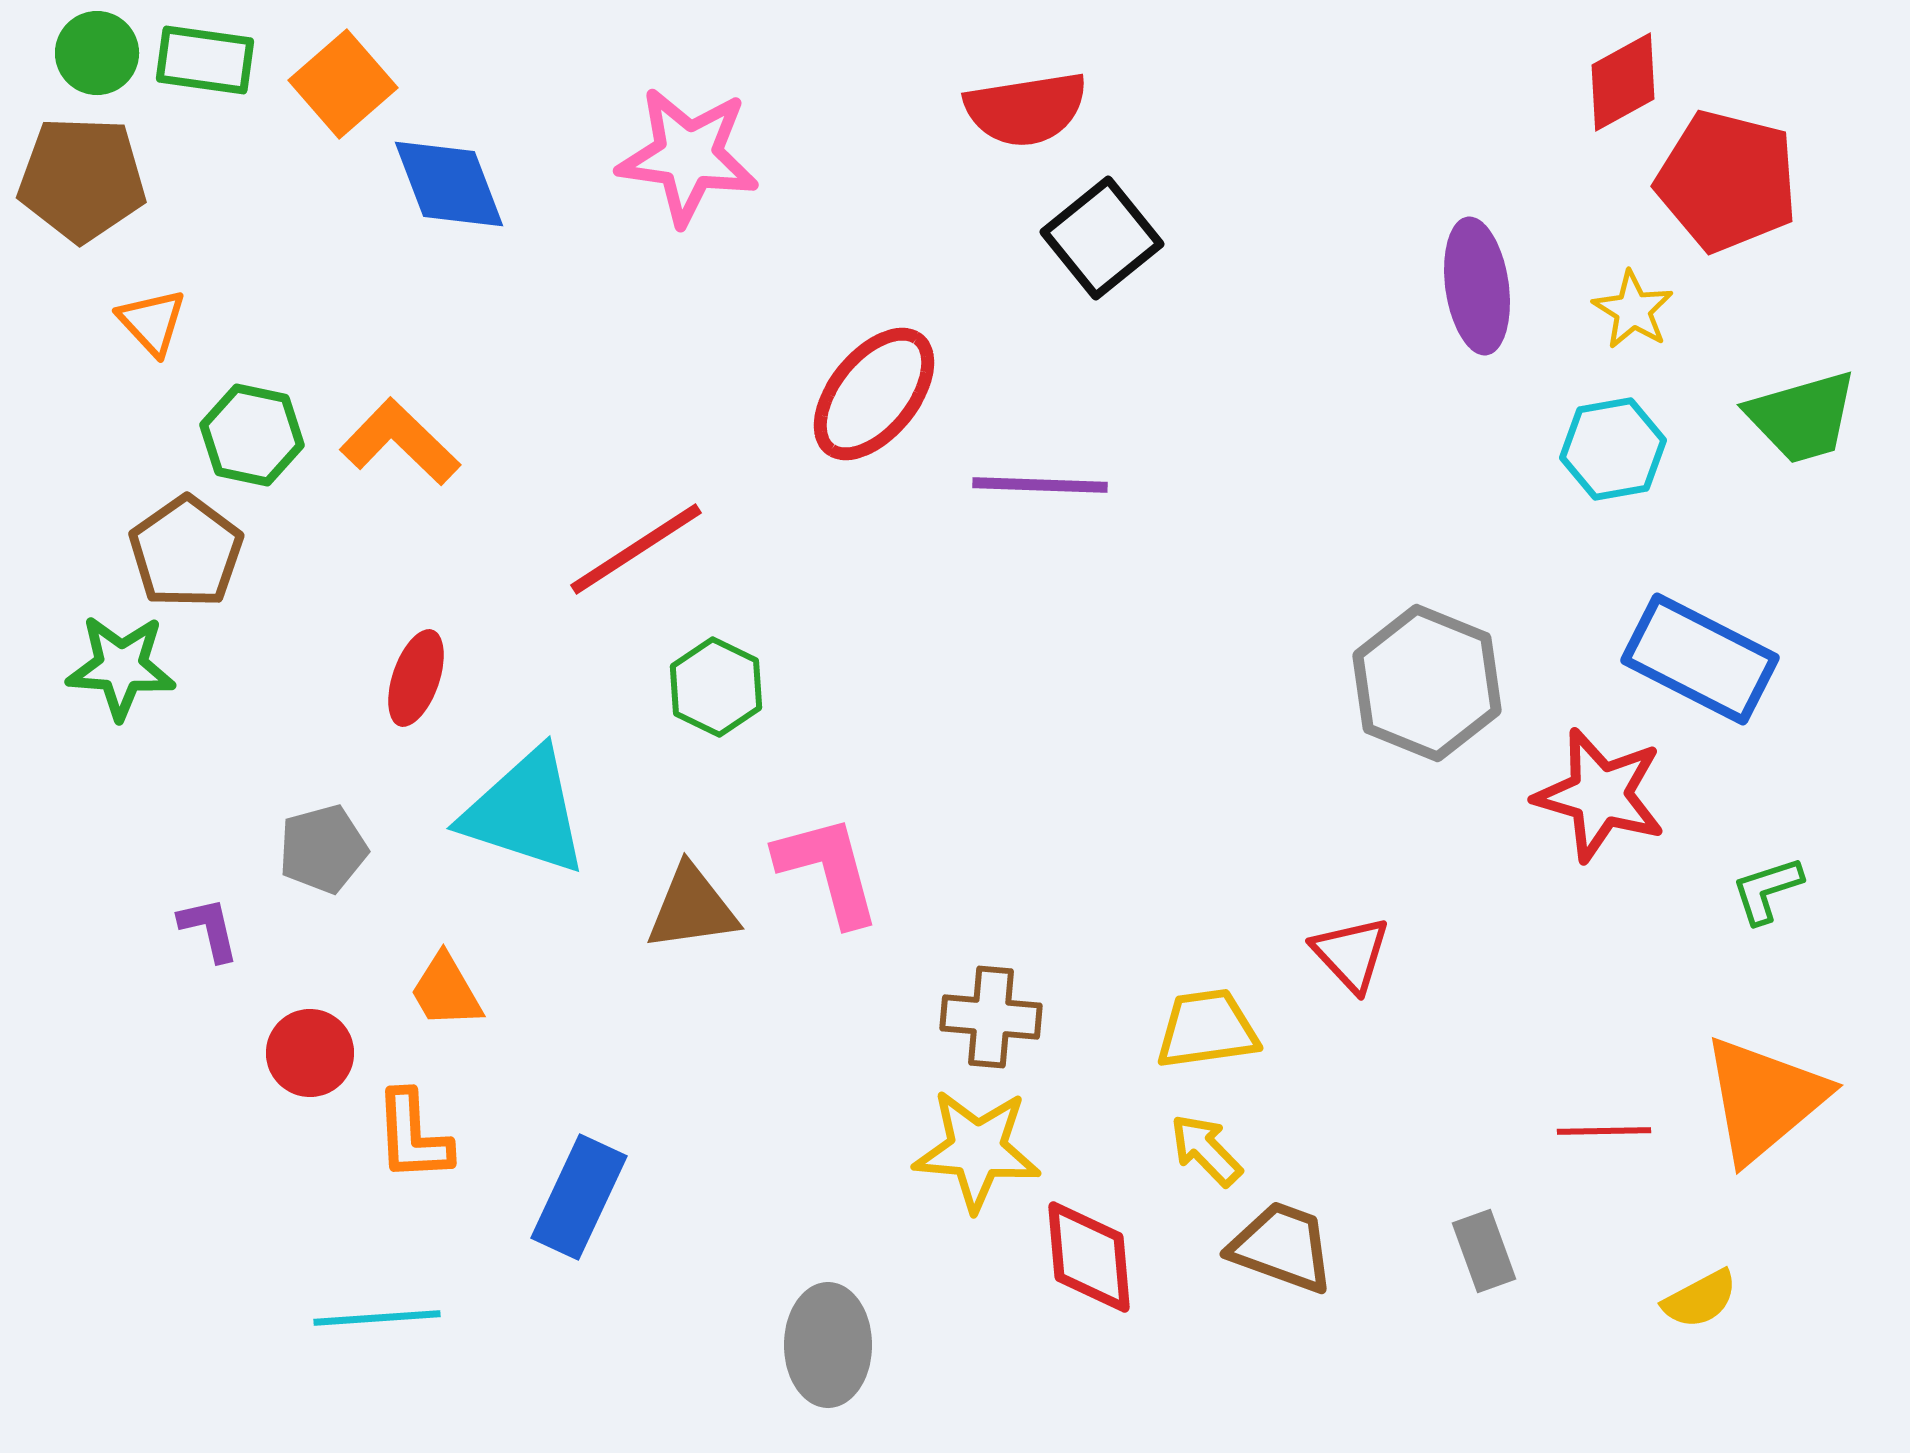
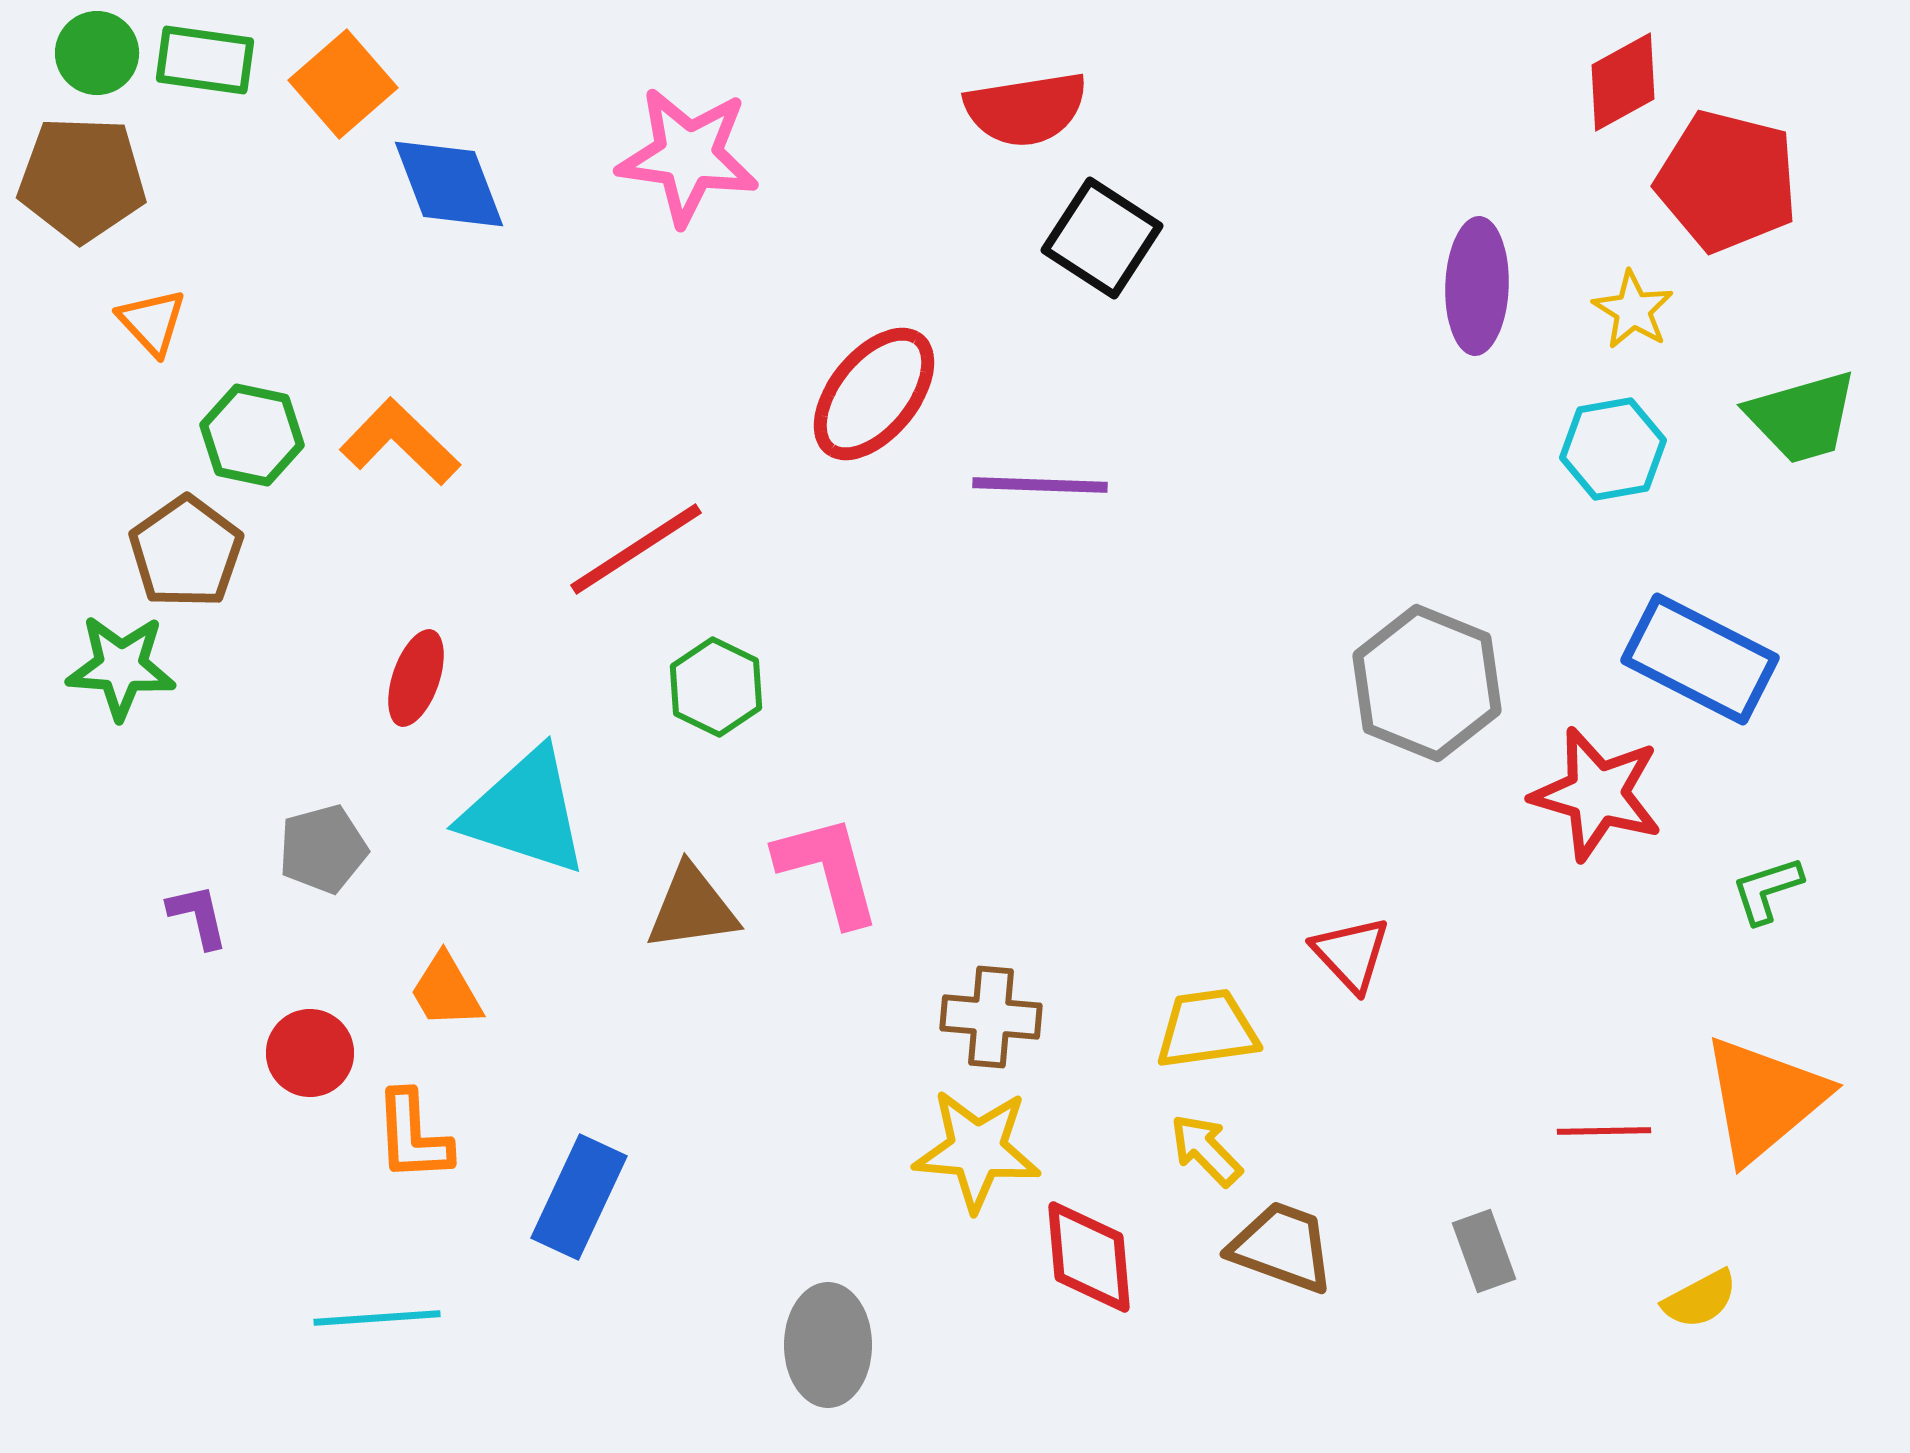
black square at (1102, 238): rotated 18 degrees counterclockwise
purple ellipse at (1477, 286): rotated 10 degrees clockwise
red star at (1600, 795): moved 3 px left, 1 px up
purple L-shape at (209, 929): moved 11 px left, 13 px up
